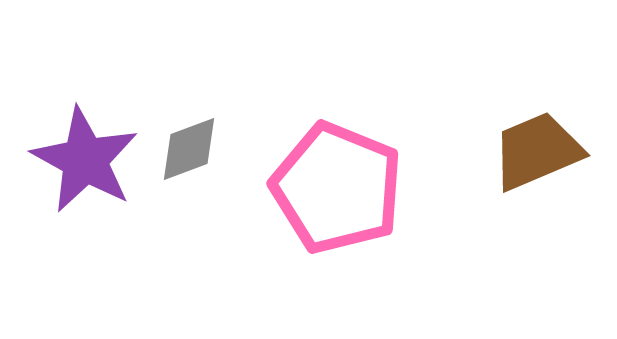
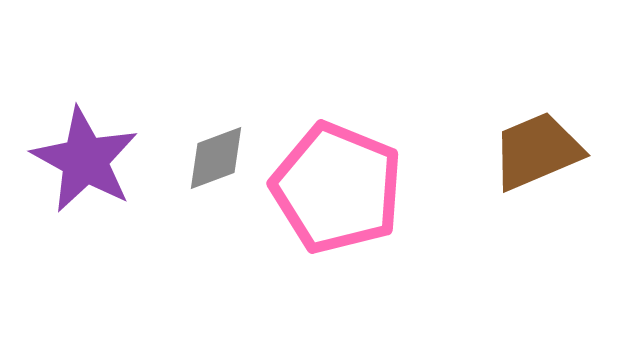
gray diamond: moved 27 px right, 9 px down
